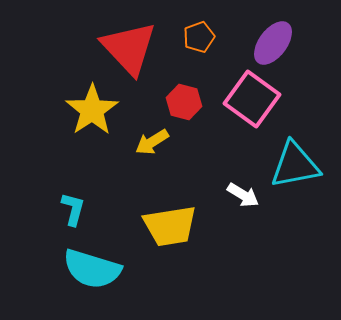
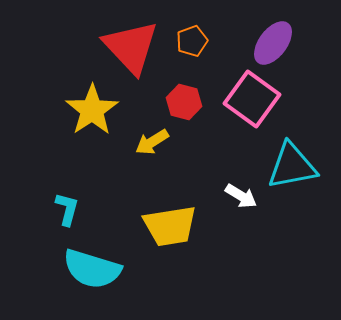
orange pentagon: moved 7 px left, 4 px down
red triangle: moved 2 px right, 1 px up
cyan triangle: moved 3 px left, 1 px down
white arrow: moved 2 px left, 1 px down
cyan L-shape: moved 6 px left
